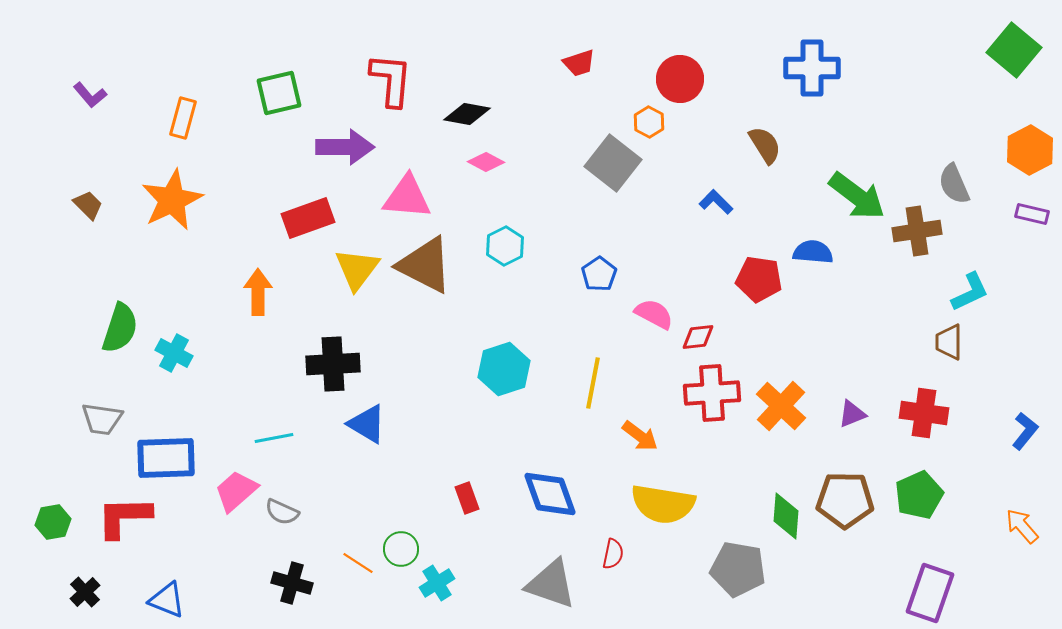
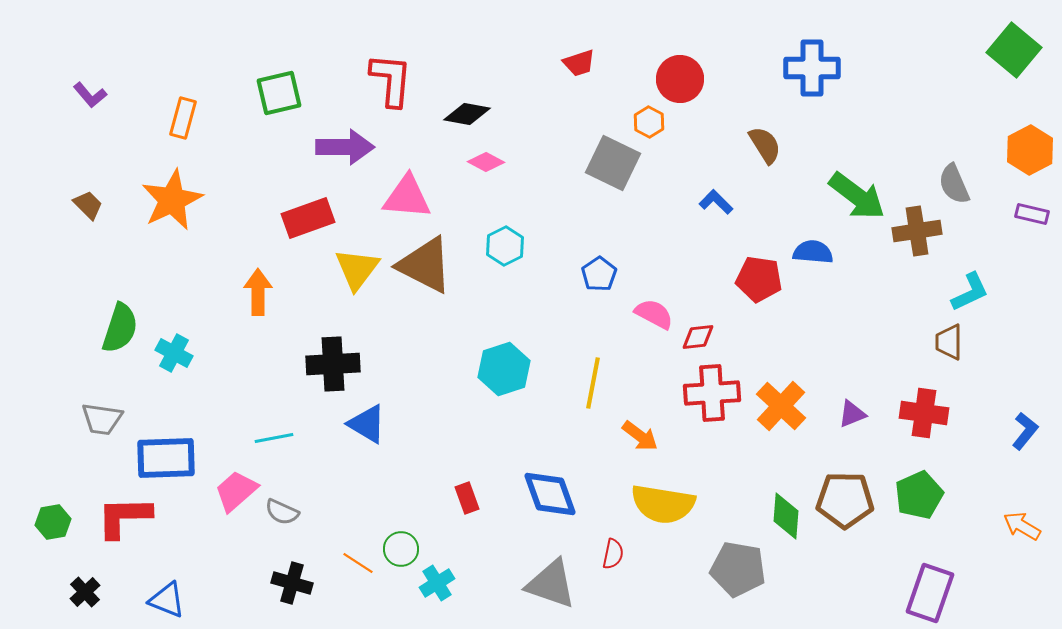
gray square at (613, 163): rotated 12 degrees counterclockwise
orange arrow at (1022, 526): rotated 18 degrees counterclockwise
